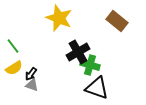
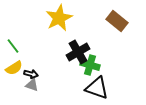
yellow star: rotated 24 degrees clockwise
black arrow: rotated 112 degrees counterclockwise
